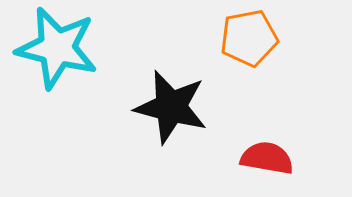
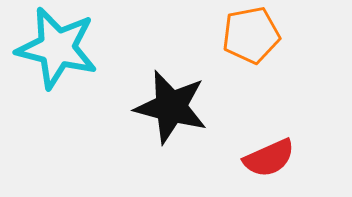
orange pentagon: moved 2 px right, 3 px up
red semicircle: moved 2 px right; rotated 146 degrees clockwise
